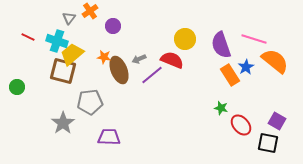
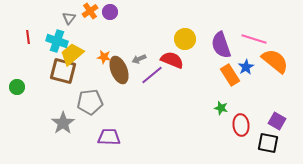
purple circle: moved 3 px left, 14 px up
red line: rotated 56 degrees clockwise
red ellipse: rotated 35 degrees clockwise
